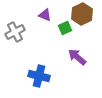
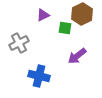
purple triangle: moved 2 px left; rotated 48 degrees counterclockwise
green square: rotated 32 degrees clockwise
gray cross: moved 4 px right, 11 px down
purple arrow: moved 1 px up; rotated 78 degrees counterclockwise
